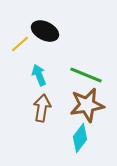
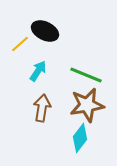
cyan arrow: moved 1 px left, 4 px up; rotated 55 degrees clockwise
